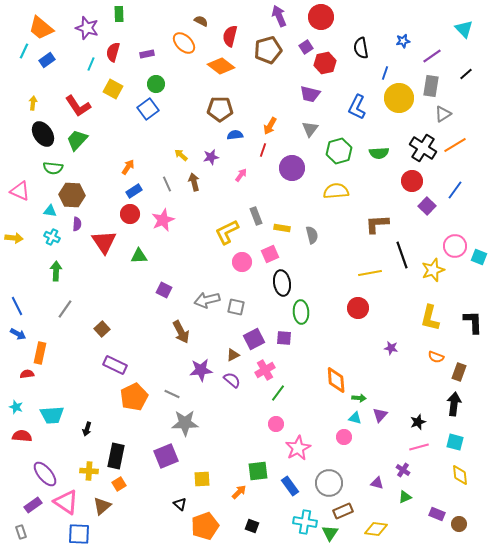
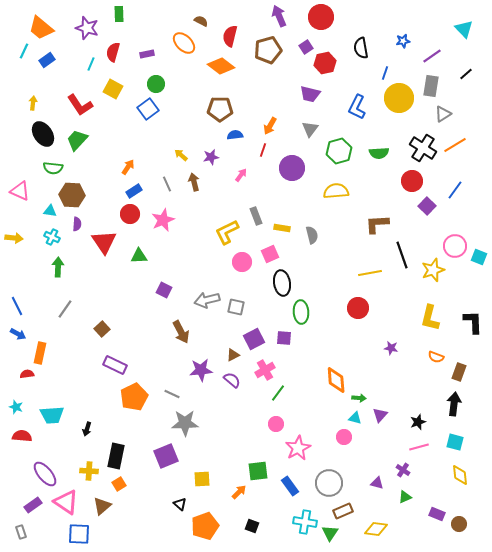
red L-shape at (78, 106): moved 2 px right, 1 px up
green arrow at (56, 271): moved 2 px right, 4 px up
